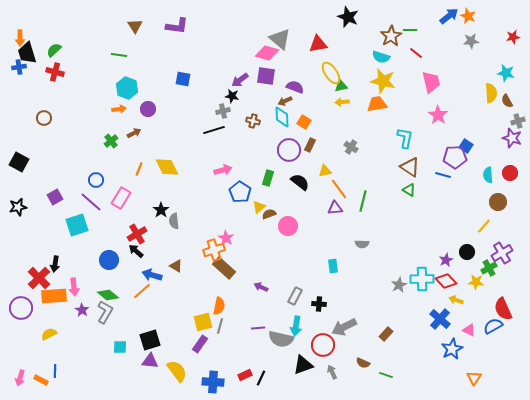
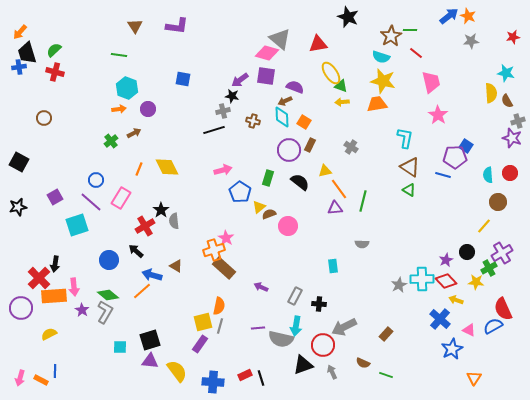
orange arrow at (20, 38): moved 6 px up; rotated 42 degrees clockwise
green triangle at (341, 86): rotated 32 degrees clockwise
red cross at (137, 234): moved 8 px right, 8 px up
black line at (261, 378): rotated 42 degrees counterclockwise
